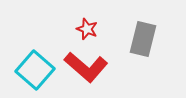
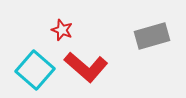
red star: moved 25 px left, 1 px down
gray rectangle: moved 9 px right, 3 px up; rotated 60 degrees clockwise
